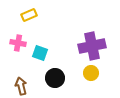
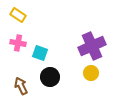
yellow rectangle: moved 11 px left; rotated 56 degrees clockwise
purple cross: rotated 12 degrees counterclockwise
black circle: moved 5 px left, 1 px up
brown arrow: rotated 12 degrees counterclockwise
